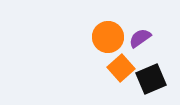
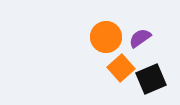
orange circle: moved 2 px left
